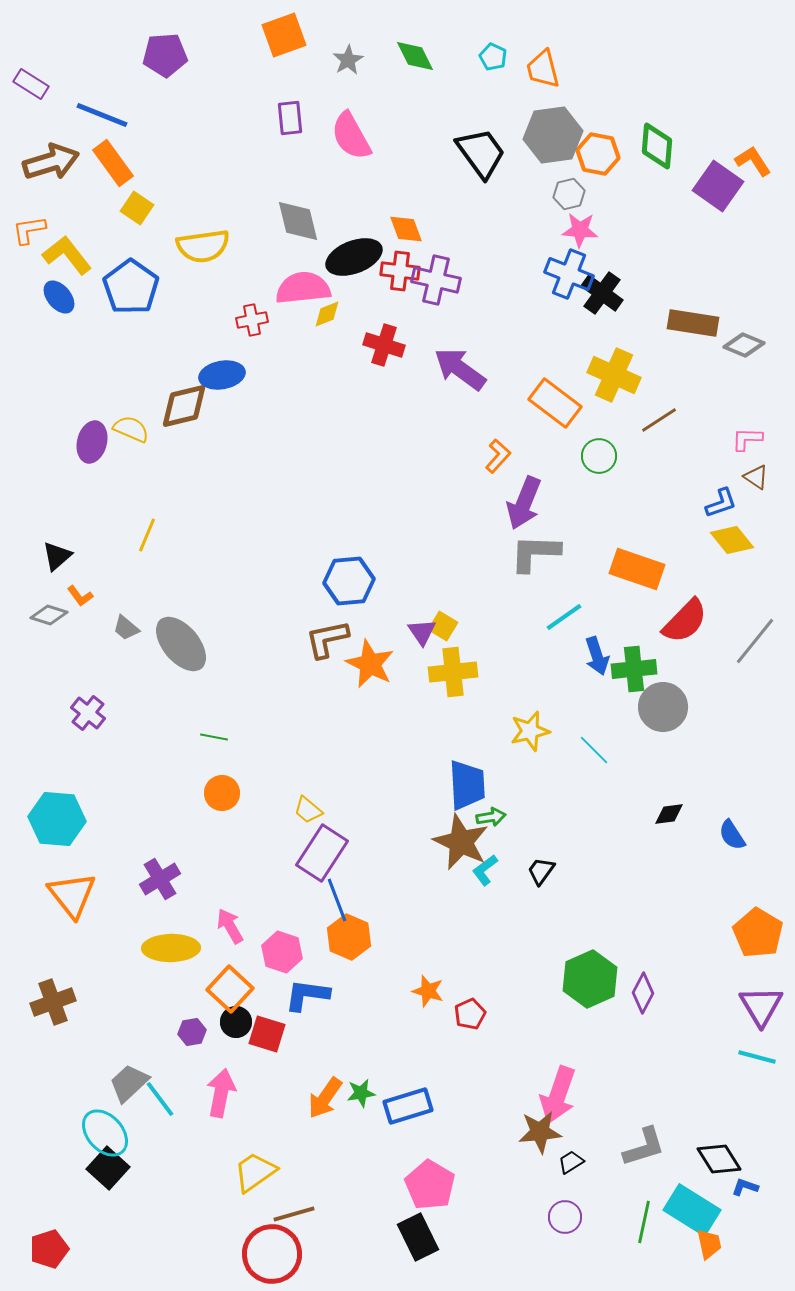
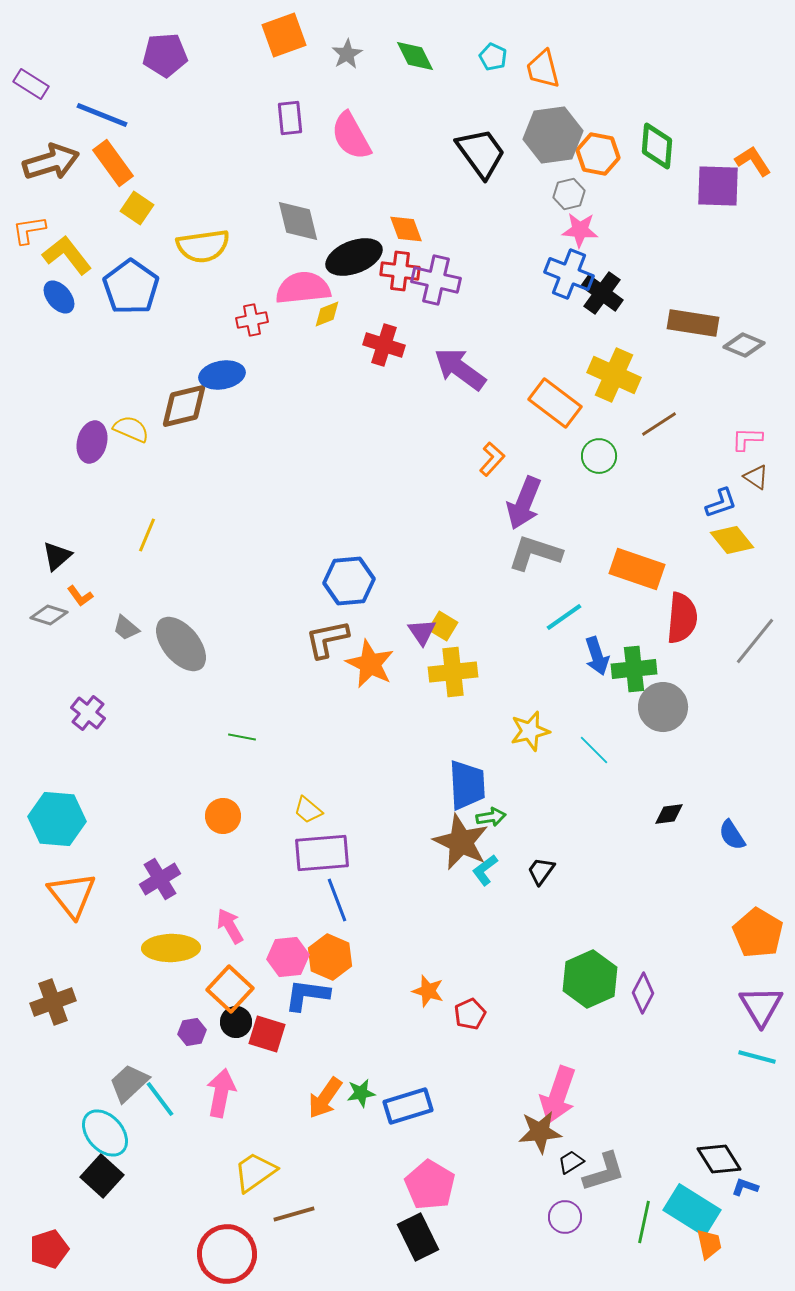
gray star at (348, 60): moved 1 px left, 6 px up
purple square at (718, 186): rotated 33 degrees counterclockwise
brown line at (659, 420): moved 4 px down
orange L-shape at (498, 456): moved 6 px left, 3 px down
gray L-shape at (535, 553): rotated 16 degrees clockwise
red semicircle at (685, 621): moved 3 px left, 3 px up; rotated 39 degrees counterclockwise
green line at (214, 737): moved 28 px right
orange circle at (222, 793): moved 1 px right, 23 px down
purple rectangle at (322, 853): rotated 52 degrees clockwise
orange hexagon at (349, 937): moved 19 px left, 20 px down
pink hexagon at (282, 952): moved 6 px right, 5 px down; rotated 24 degrees counterclockwise
gray L-shape at (644, 1147): moved 40 px left, 25 px down
black square at (108, 1168): moved 6 px left, 8 px down
red circle at (272, 1254): moved 45 px left
